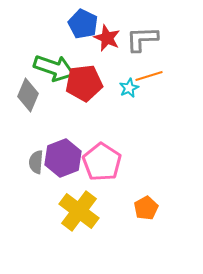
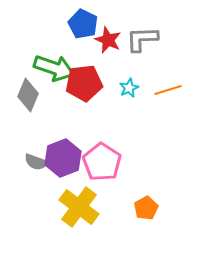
red star: moved 1 px right, 2 px down
orange line: moved 19 px right, 14 px down
gray semicircle: rotated 75 degrees counterclockwise
yellow cross: moved 4 px up
